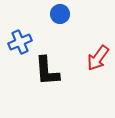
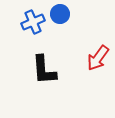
blue cross: moved 13 px right, 20 px up
black L-shape: moved 3 px left, 1 px up
